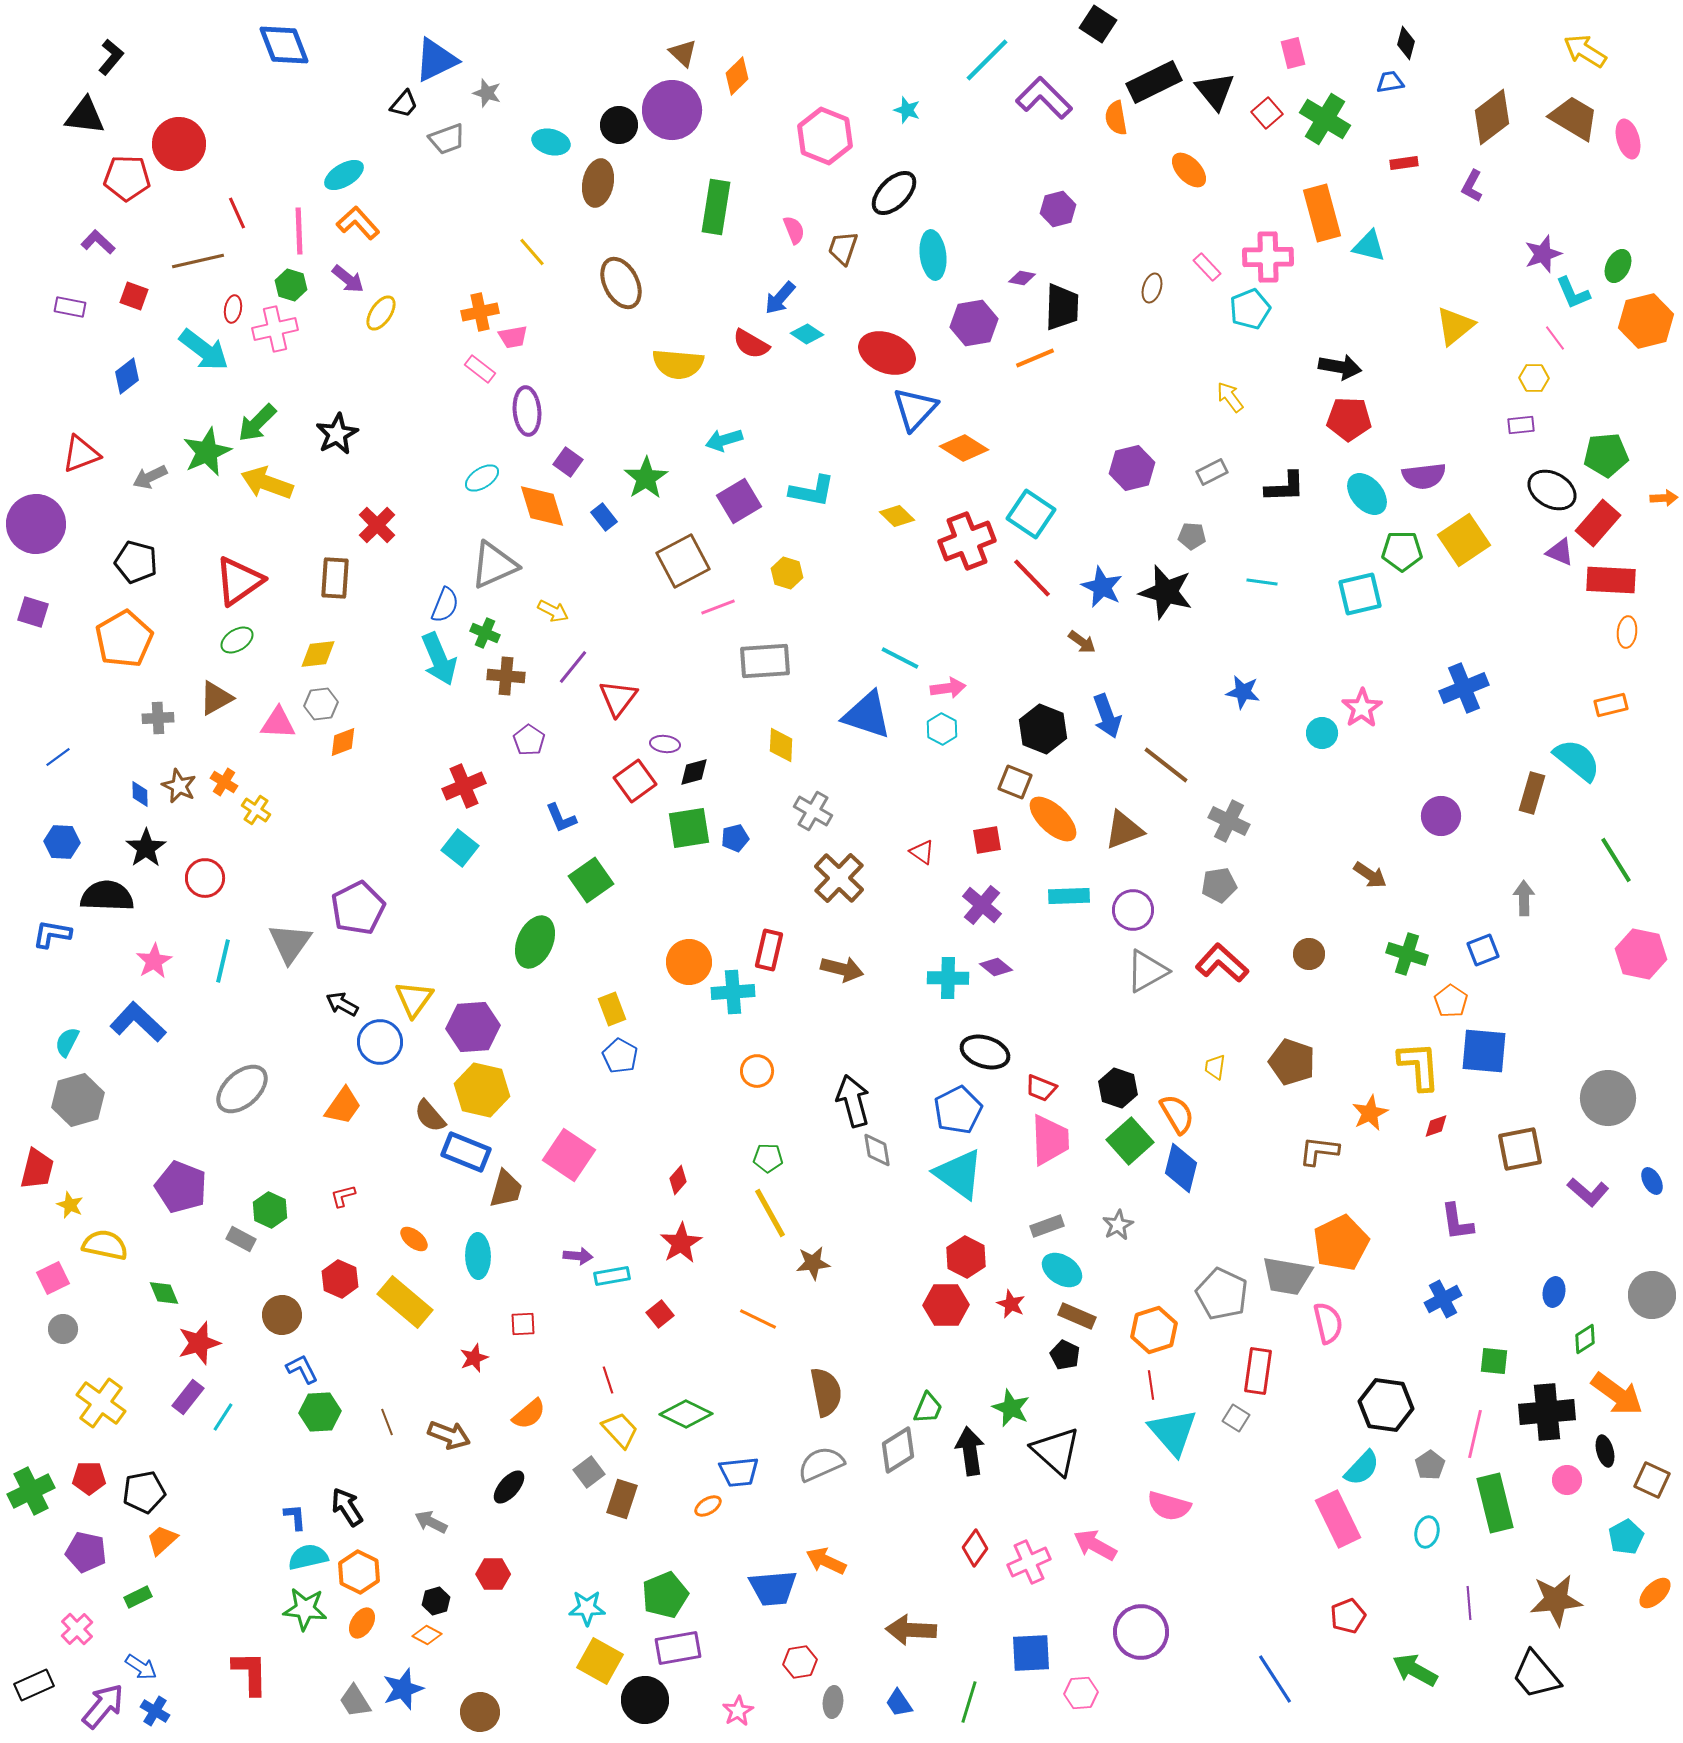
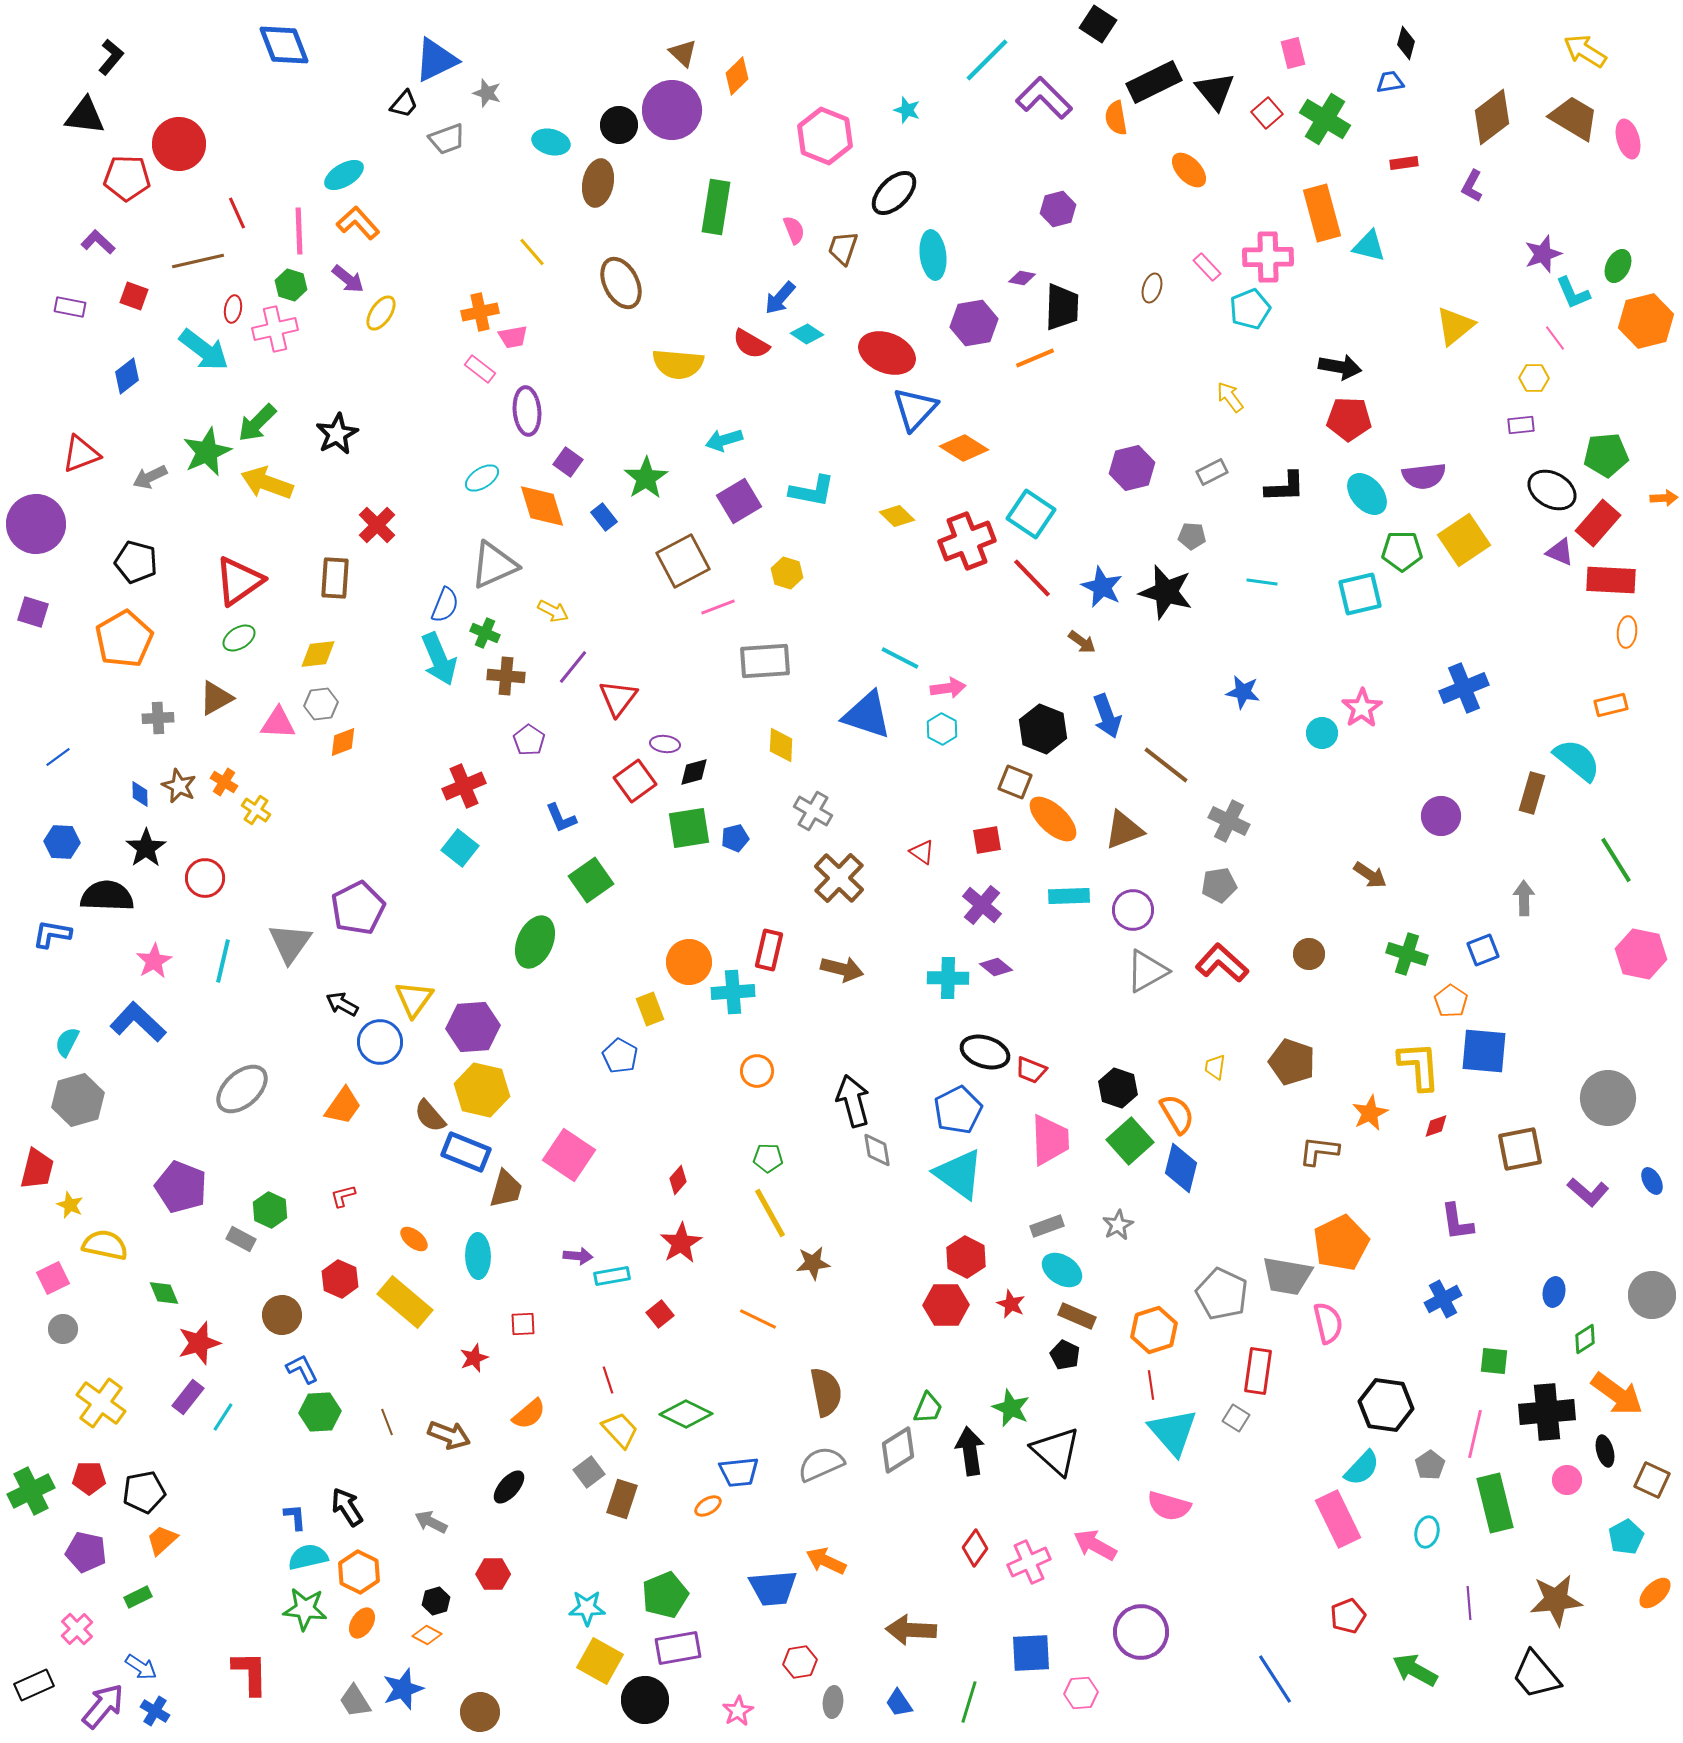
green ellipse at (237, 640): moved 2 px right, 2 px up
yellow rectangle at (612, 1009): moved 38 px right
red trapezoid at (1041, 1088): moved 10 px left, 18 px up
